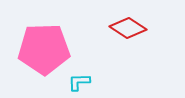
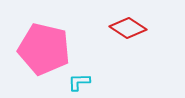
pink pentagon: rotated 15 degrees clockwise
